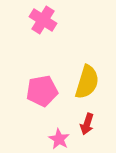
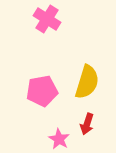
pink cross: moved 4 px right, 1 px up
